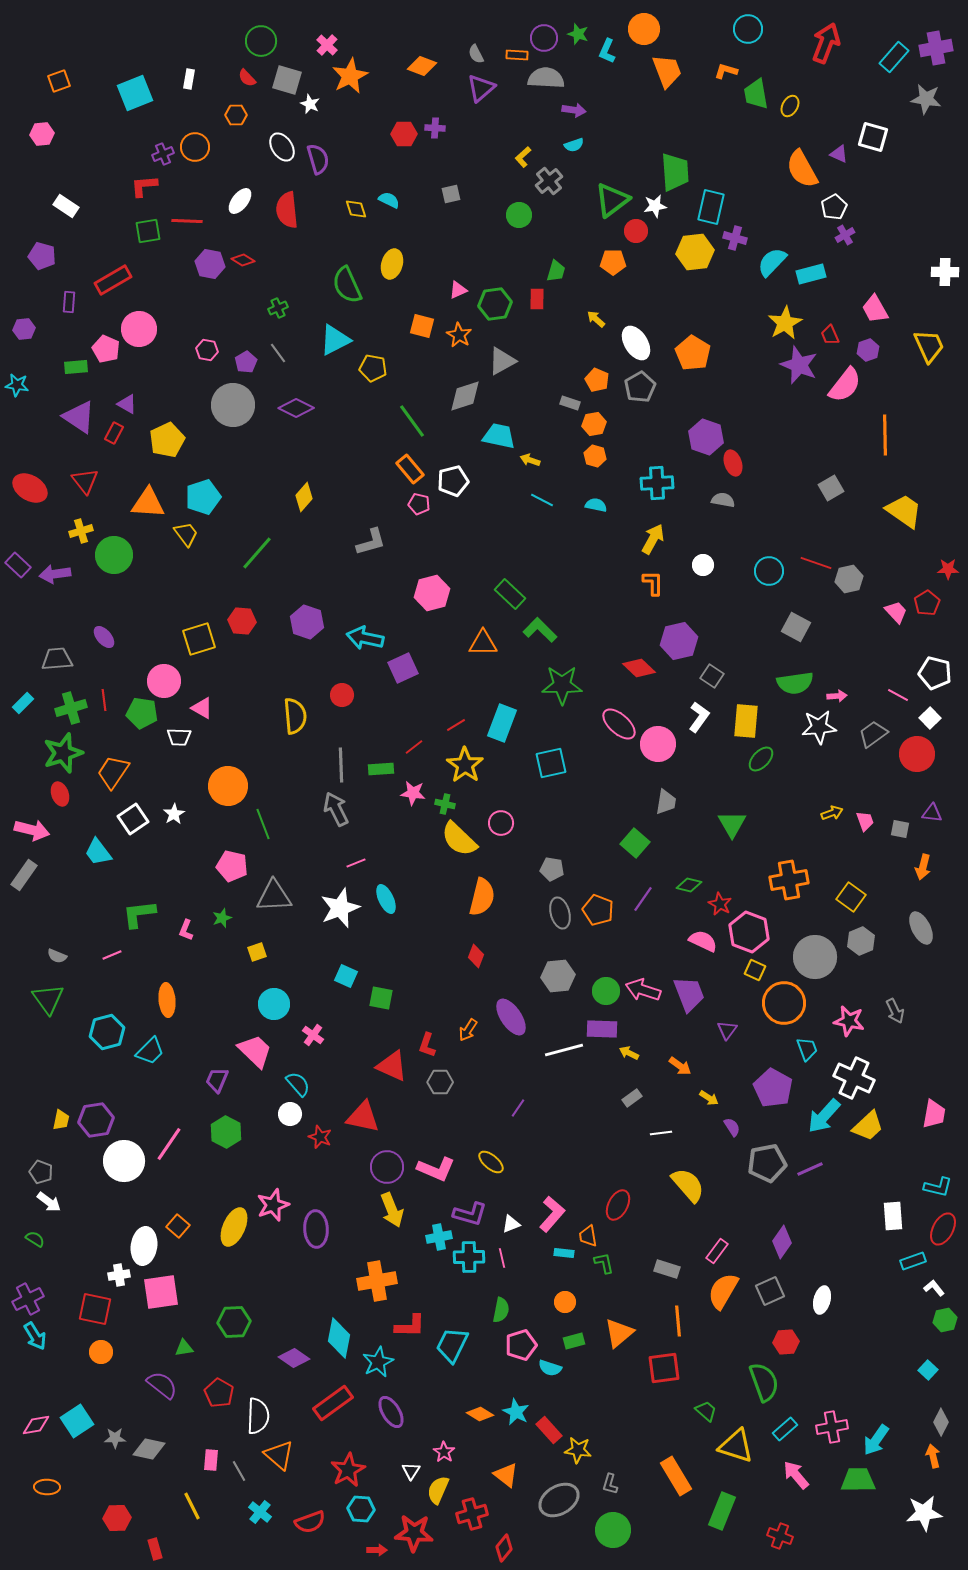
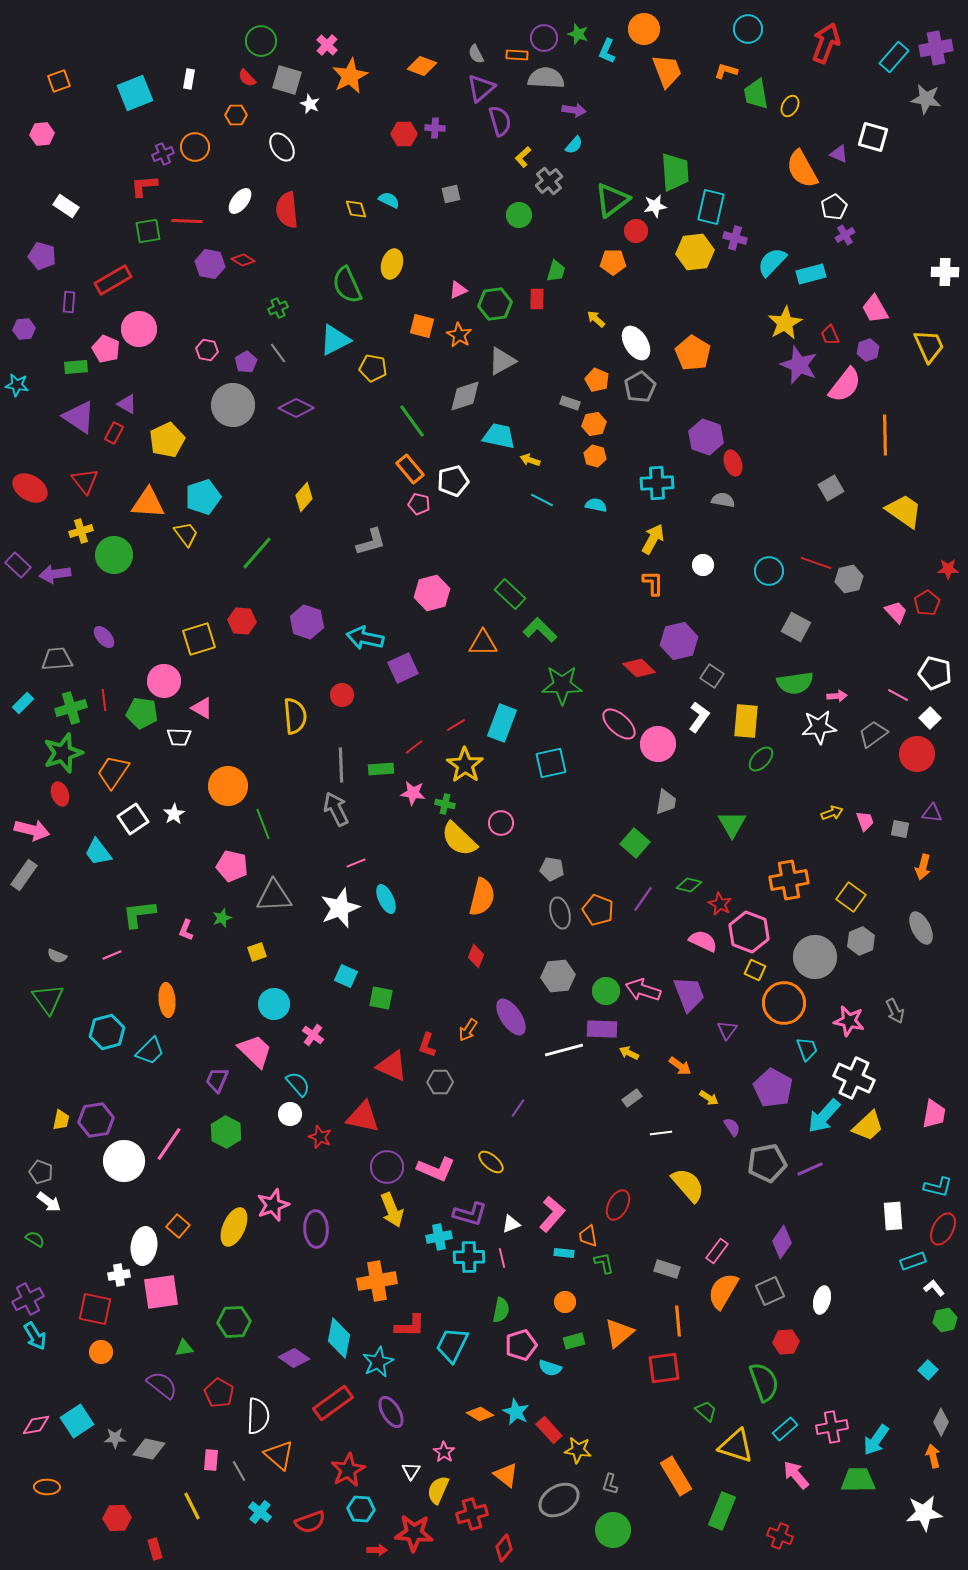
cyan semicircle at (574, 145): rotated 30 degrees counterclockwise
purple semicircle at (318, 159): moved 182 px right, 38 px up
